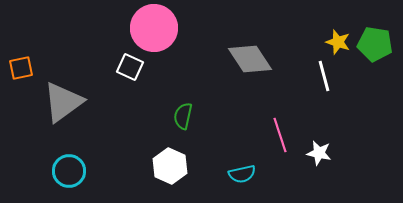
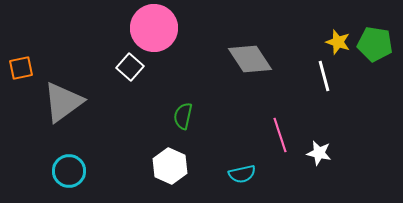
white square: rotated 16 degrees clockwise
